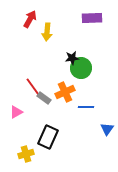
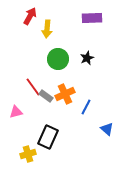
red arrow: moved 3 px up
yellow arrow: moved 3 px up
black star: moved 15 px right; rotated 16 degrees counterclockwise
green circle: moved 23 px left, 9 px up
orange cross: moved 2 px down
gray rectangle: moved 2 px right, 2 px up
blue line: rotated 63 degrees counterclockwise
pink triangle: rotated 16 degrees clockwise
blue triangle: rotated 24 degrees counterclockwise
yellow cross: moved 2 px right
